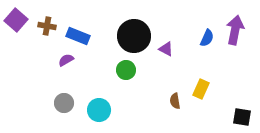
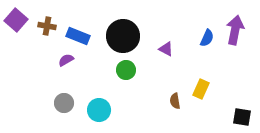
black circle: moved 11 px left
